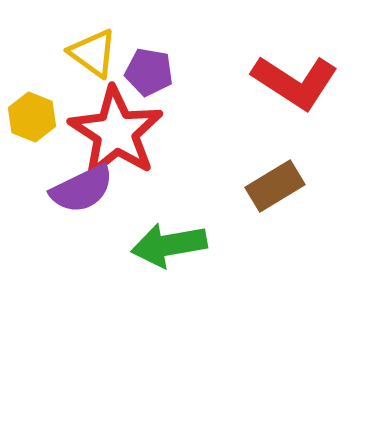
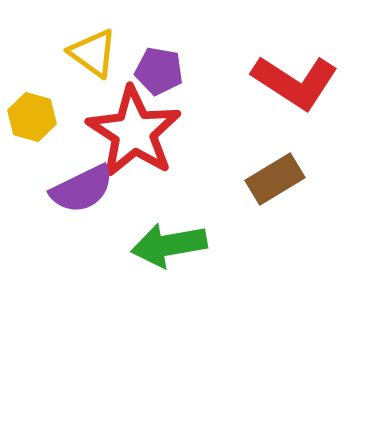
purple pentagon: moved 10 px right, 1 px up
yellow hexagon: rotated 6 degrees counterclockwise
red star: moved 18 px right
brown rectangle: moved 7 px up
